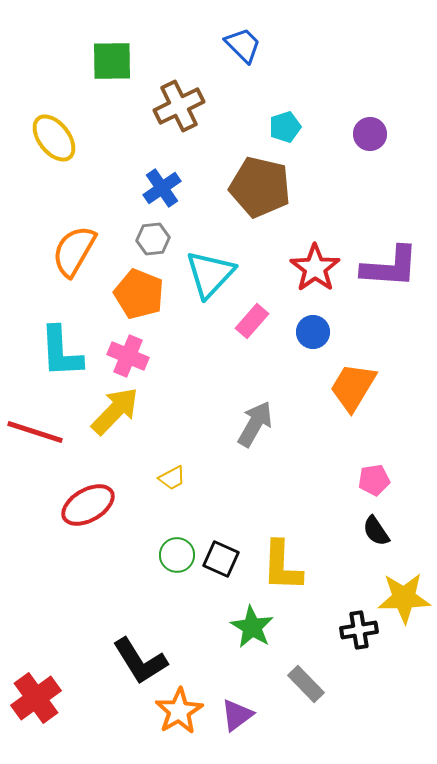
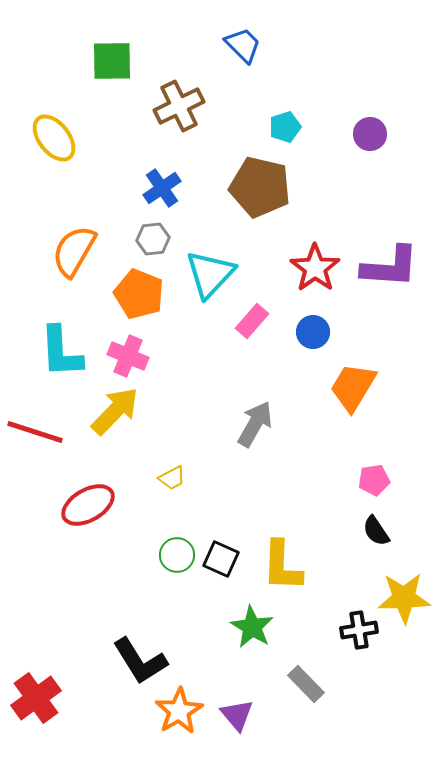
purple triangle: rotated 33 degrees counterclockwise
